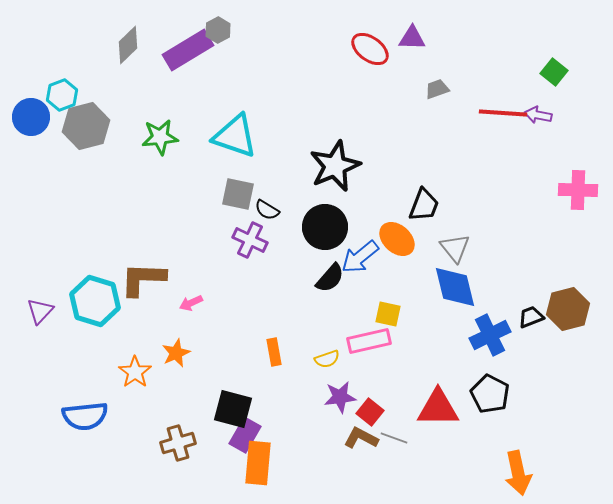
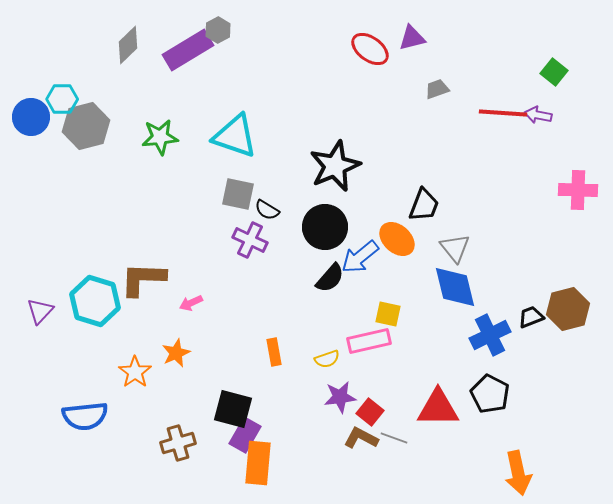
purple triangle at (412, 38): rotated 16 degrees counterclockwise
cyan hexagon at (62, 95): moved 4 px down; rotated 20 degrees clockwise
